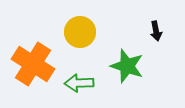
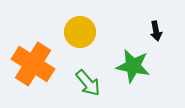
green star: moved 6 px right; rotated 8 degrees counterclockwise
green arrow: moved 9 px right; rotated 128 degrees counterclockwise
